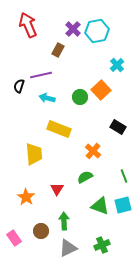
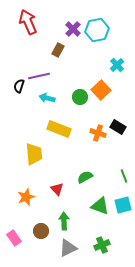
red arrow: moved 3 px up
cyan hexagon: moved 1 px up
purple line: moved 2 px left, 1 px down
orange cross: moved 5 px right, 18 px up; rotated 21 degrees counterclockwise
red triangle: rotated 16 degrees counterclockwise
orange star: rotated 18 degrees clockwise
